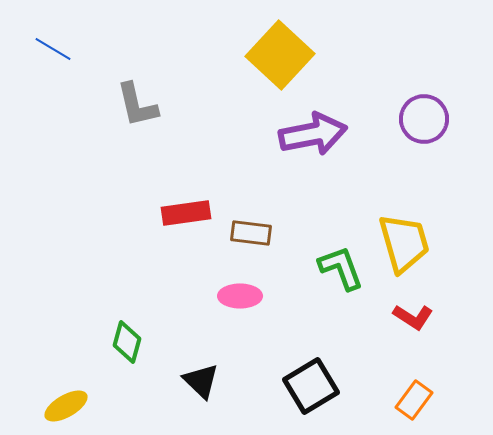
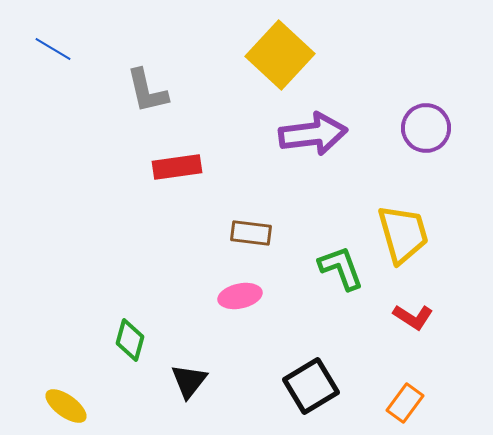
gray L-shape: moved 10 px right, 14 px up
purple circle: moved 2 px right, 9 px down
purple arrow: rotated 4 degrees clockwise
red rectangle: moved 9 px left, 46 px up
yellow trapezoid: moved 1 px left, 9 px up
pink ellipse: rotated 12 degrees counterclockwise
green diamond: moved 3 px right, 2 px up
black triangle: moved 12 px left; rotated 24 degrees clockwise
orange rectangle: moved 9 px left, 3 px down
yellow ellipse: rotated 66 degrees clockwise
